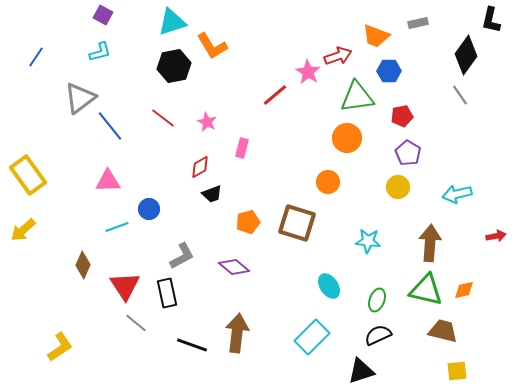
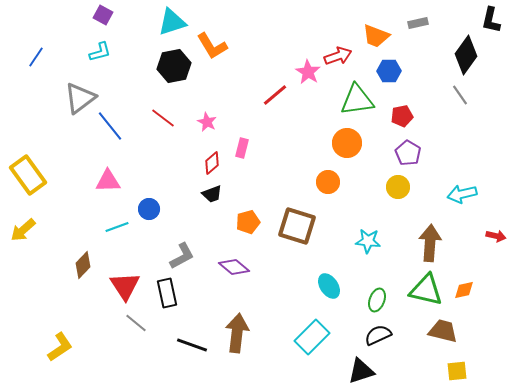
green triangle at (357, 97): moved 3 px down
orange circle at (347, 138): moved 5 px down
red diamond at (200, 167): moved 12 px right, 4 px up; rotated 10 degrees counterclockwise
cyan arrow at (457, 194): moved 5 px right
brown square at (297, 223): moved 3 px down
red arrow at (496, 236): rotated 24 degrees clockwise
brown diamond at (83, 265): rotated 20 degrees clockwise
